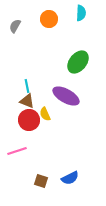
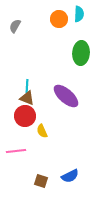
cyan semicircle: moved 2 px left, 1 px down
orange circle: moved 10 px right
green ellipse: moved 3 px right, 9 px up; rotated 35 degrees counterclockwise
cyan line: rotated 16 degrees clockwise
purple ellipse: rotated 12 degrees clockwise
brown triangle: moved 3 px up
yellow semicircle: moved 3 px left, 17 px down
red circle: moved 4 px left, 4 px up
pink line: moved 1 px left; rotated 12 degrees clockwise
blue semicircle: moved 2 px up
